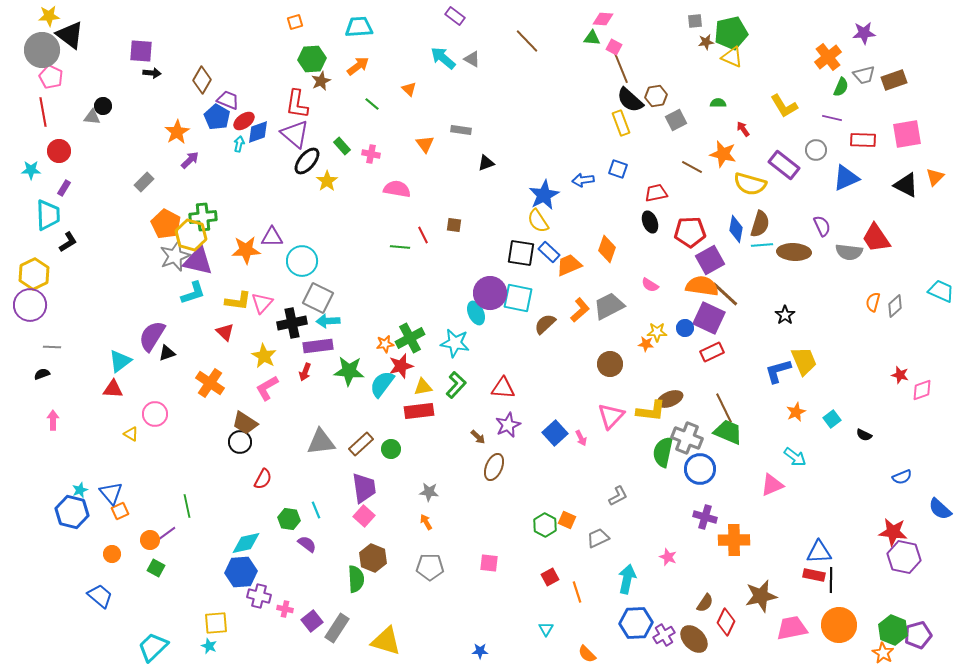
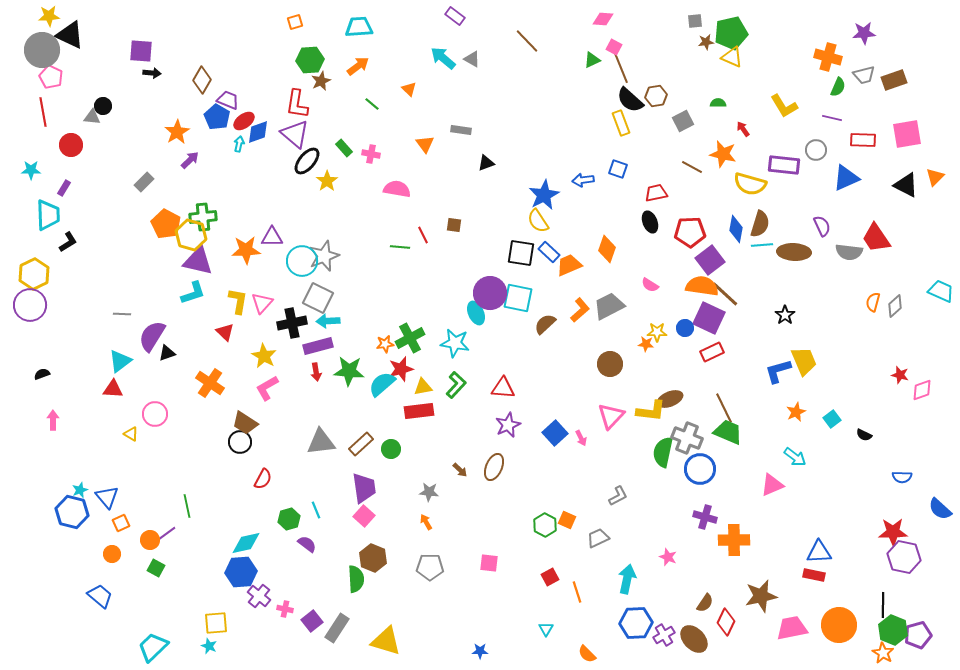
black triangle at (70, 35): rotated 12 degrees counterclockwise
green triangle at (592, 38): moved 22 px down; rotated 30 degrees counterclockwise
orange cross at (828, 57): rotated 36 degrees counterclockwise
green hexagon at (312, 59): moved 2 px left, 1 px down
green semicircle at (841, 87): moved 3 px left
gray square at (676, 120): moved 7 px right, 1 px down
green rectangle at (342, 146): moved 2 px right, 2 px down
red circle at (59, 151): moved 12 px right, 6 px up
purple rectangle at (784, 165): rotated 32 degrees counterclockwise
gray star at (175, 256): moved 149 px right
purple square at (710, 260): rotated 8 degrees counterclockwise
yellow L-shape at (238, 301): rotated 88 degrees counterclockwise
purple rectangle at (318, 346): rotated 8 degrees counterclockwise
gray line at (52, 347): moved 70 px right, 33 px up
red star at (401, 366): moved 3 px down
red arrow at (305, 372): moved 11 px right; rotated 30 degrees counterclockwise
cyan semicircle at (382, 384): rotated 12 degrees clockwise
brown arrow at (478, 437): moved 18 px left, 33 px down
blue semicircle at (902, 477): rotated 24 degrees clockwise
blue triangle at (111, 493): moved 4 px left, 4 px down
orange square at (120, 511): moved 1 px right, 12 px down
green hexagon at (289, 519): rotated 25 degrees counterclockwise
red star at (893, 532): rotated 8 degrees counterclockwise
black line at (831, 580): moved 52 px right, 25 px down
purple cross at (259, 596): rotated 25 degrees clockwise
